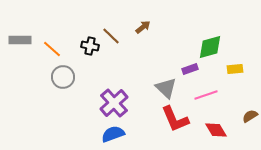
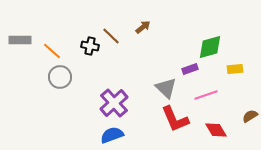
orange line: moved 2 px down
gray circle: moved 3 px left
blue semicircle: moved 1 px left, 1 px down
